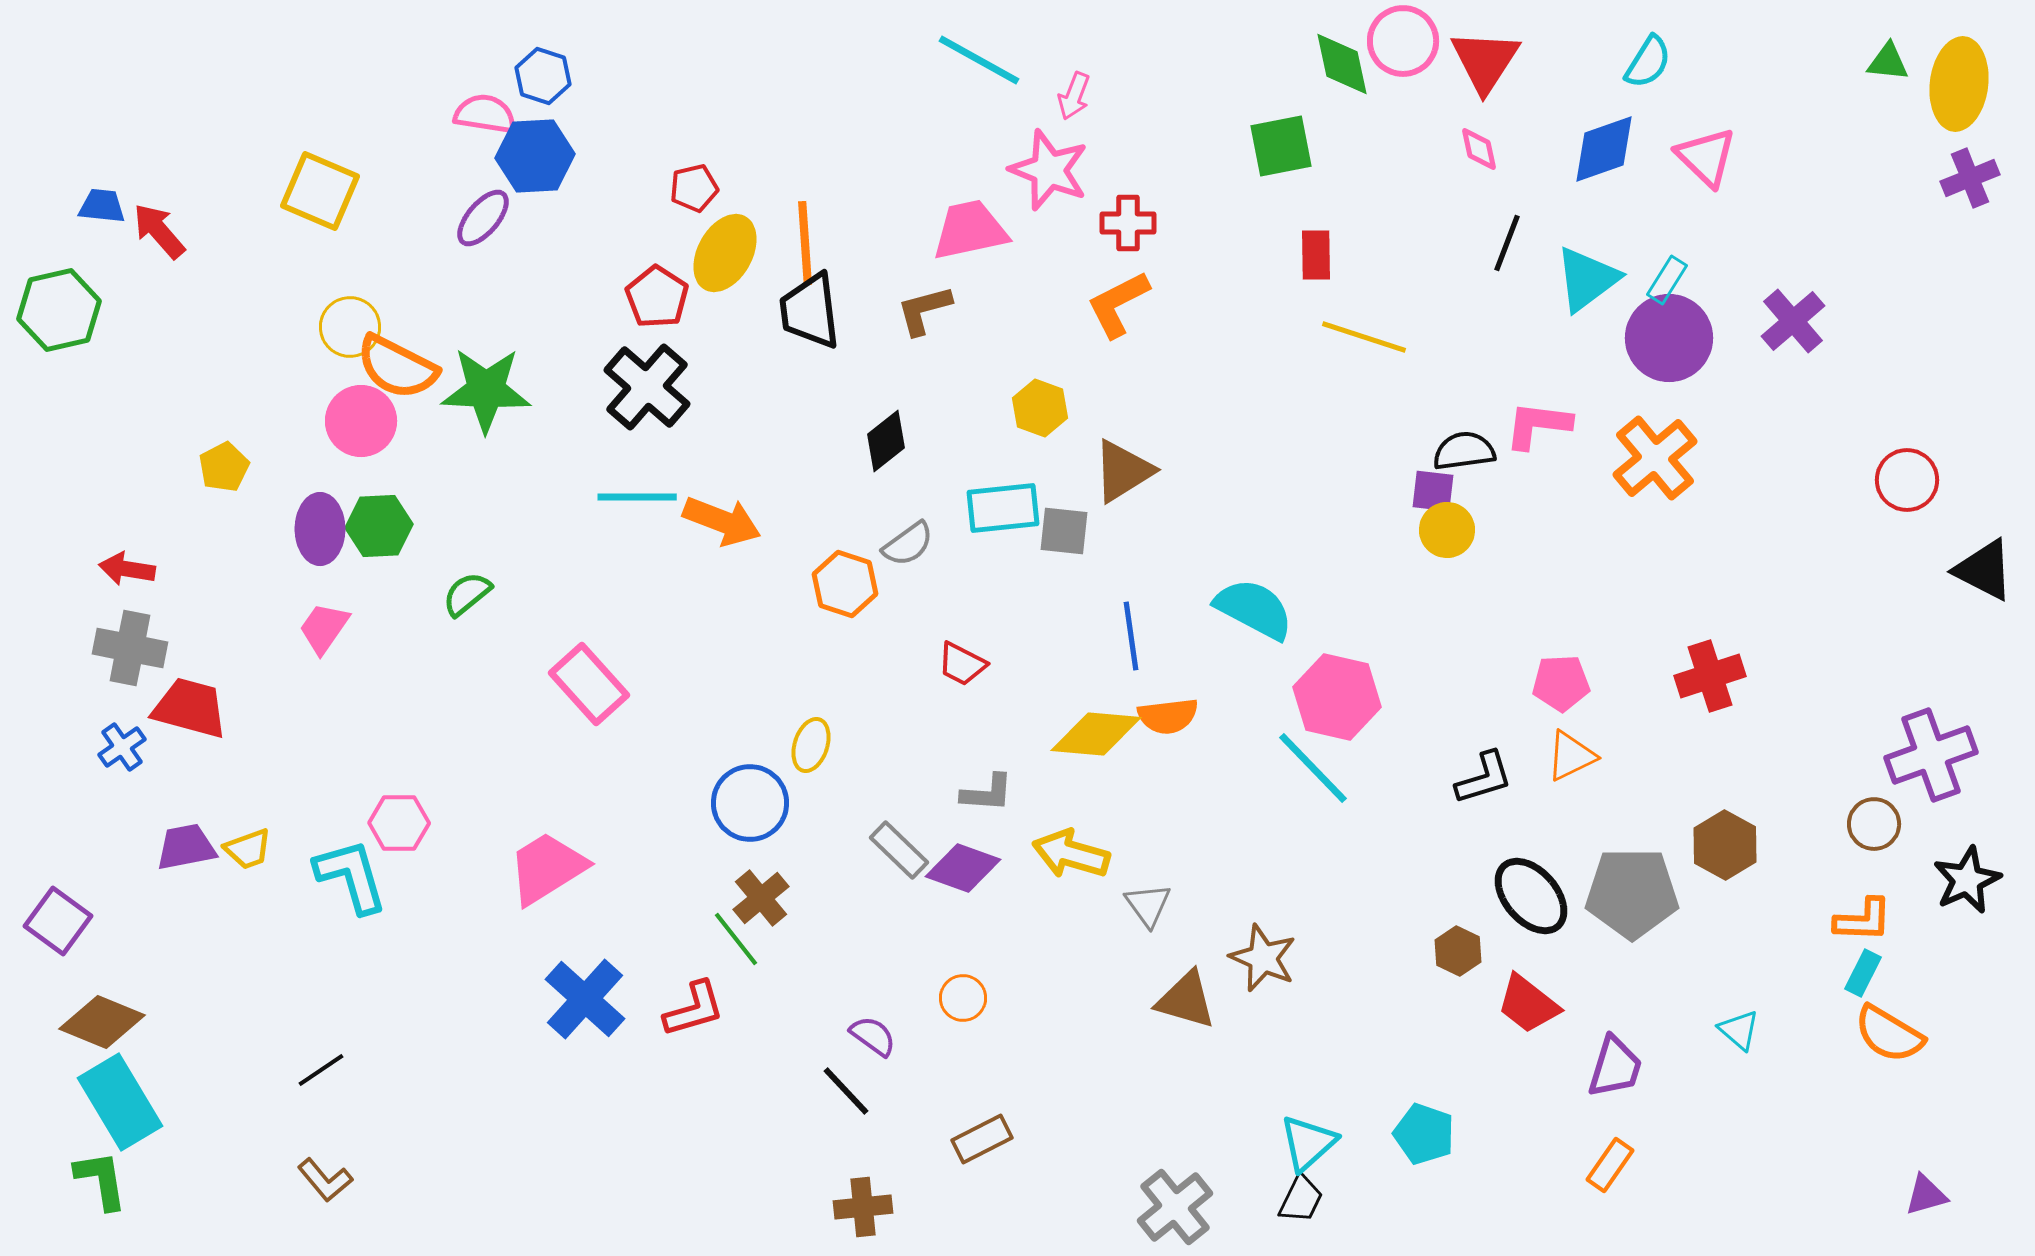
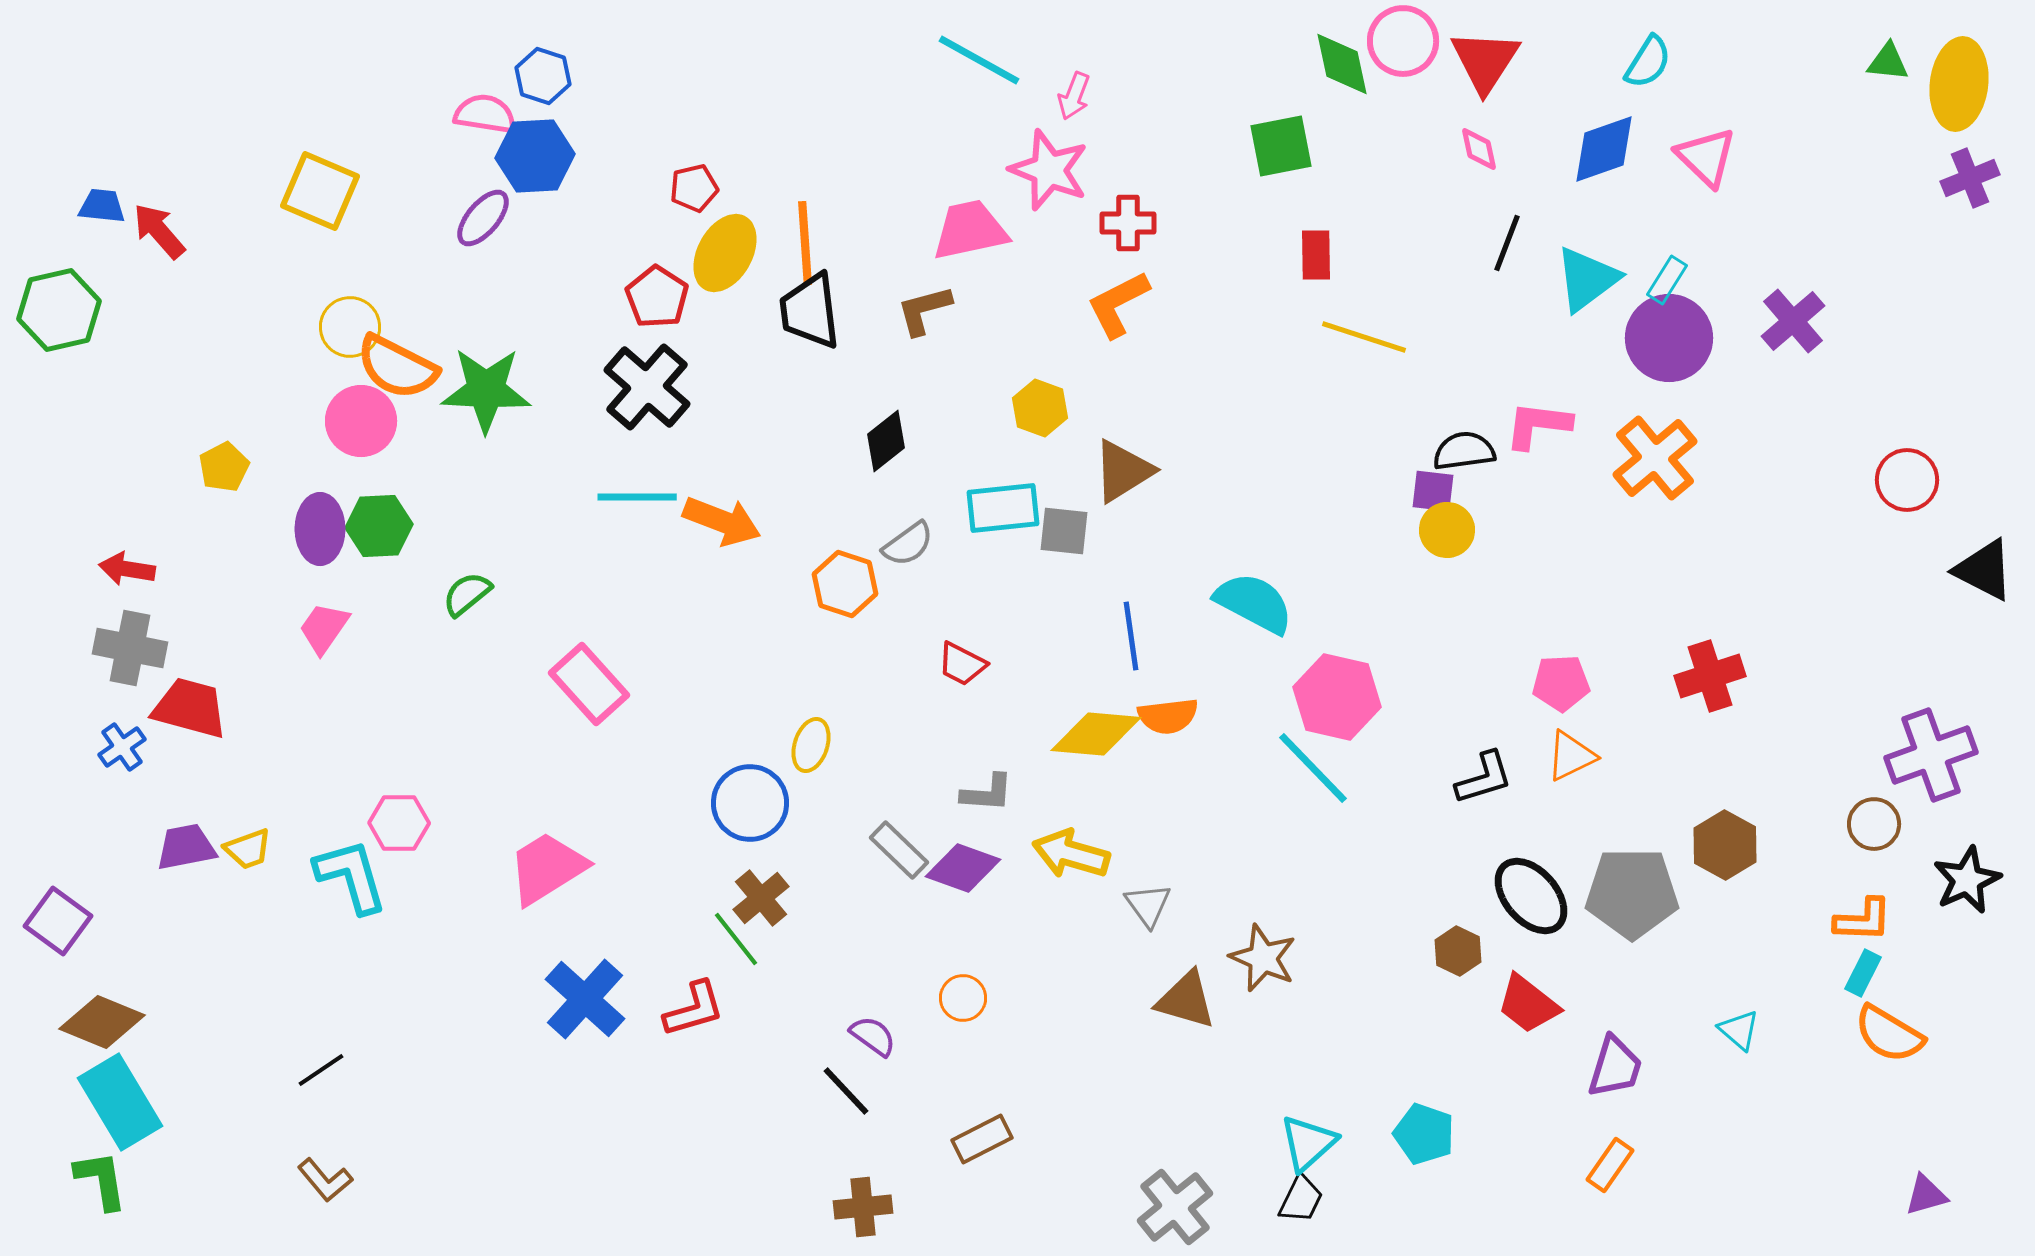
cyan semicircle at (1254, 609): moved 6 px up
